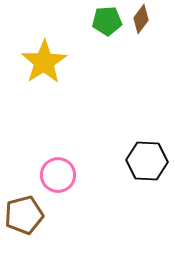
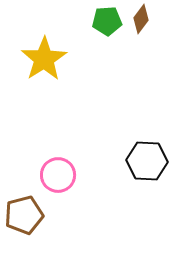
yellow star: moved 3 px up
